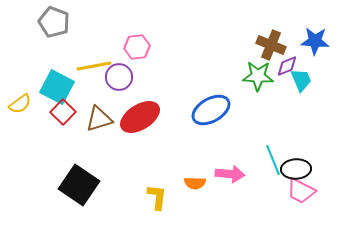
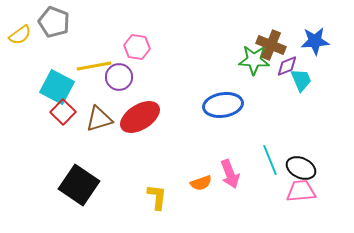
blue star: rotated 8 degrees counterclockwise
pink hexagon: rotated 15 degrees clockwise
green star: moved 4 px left, 16 px up
yellow semicircle: moved 69 px up
blue ellipse: moved 12 px right, 5 px up; rotated 21 degrees clockwise
cyan line: moved 3 px left
black ellipse: moved 5 px right, 1 px up; rotated 28 degrees clockwise
pink arrow: rotated 64 degrees clockwise
orange semicircle: moved 6 px right; rotated 20 degrees counterclockwise
pink trapezoid: rotated 148 degrees clockwise
